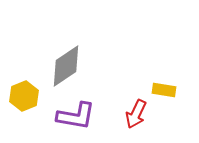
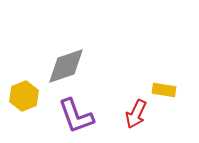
gray diamond: rotated 15 degrees clockwise
purple L-shape: rotated 60 degrees clockwise
